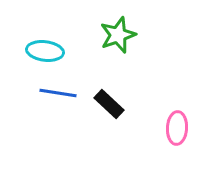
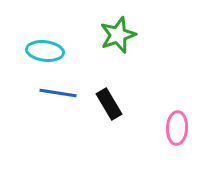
black rectangle: rotated 16 degrees clockwise
